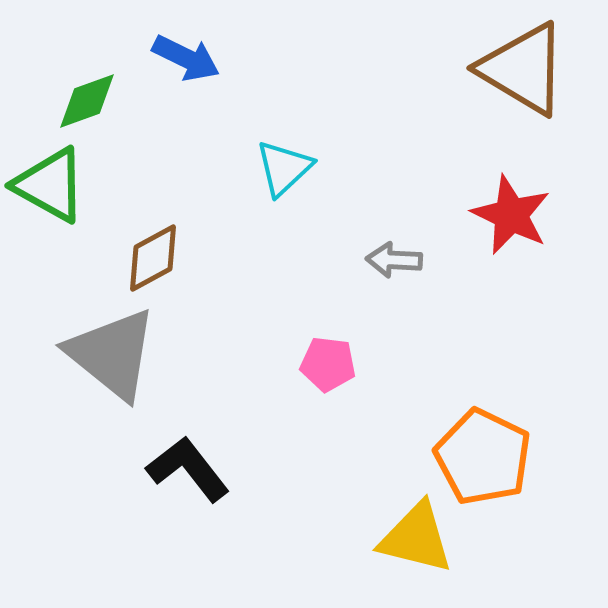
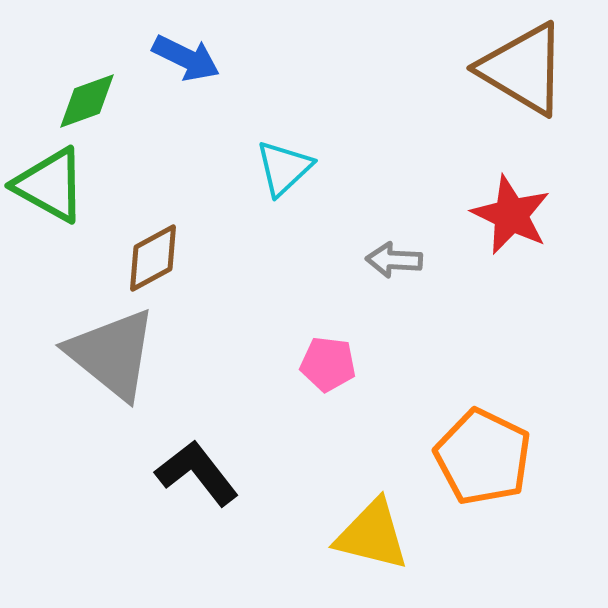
black L-shape: moved 9 px right, 4 px down
yellow triangle: moved 44 px left, 3 px up
